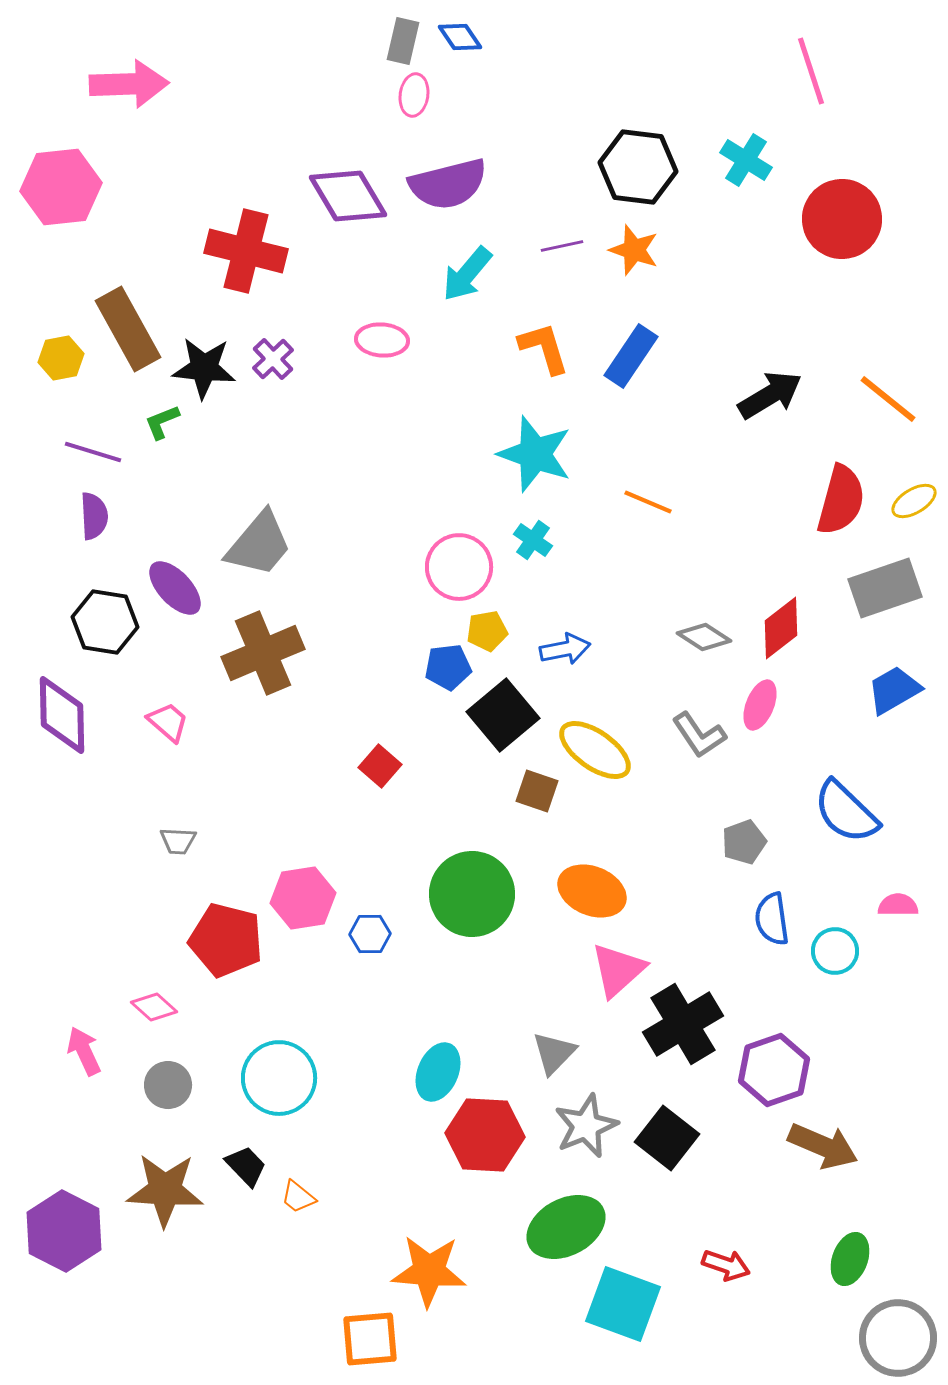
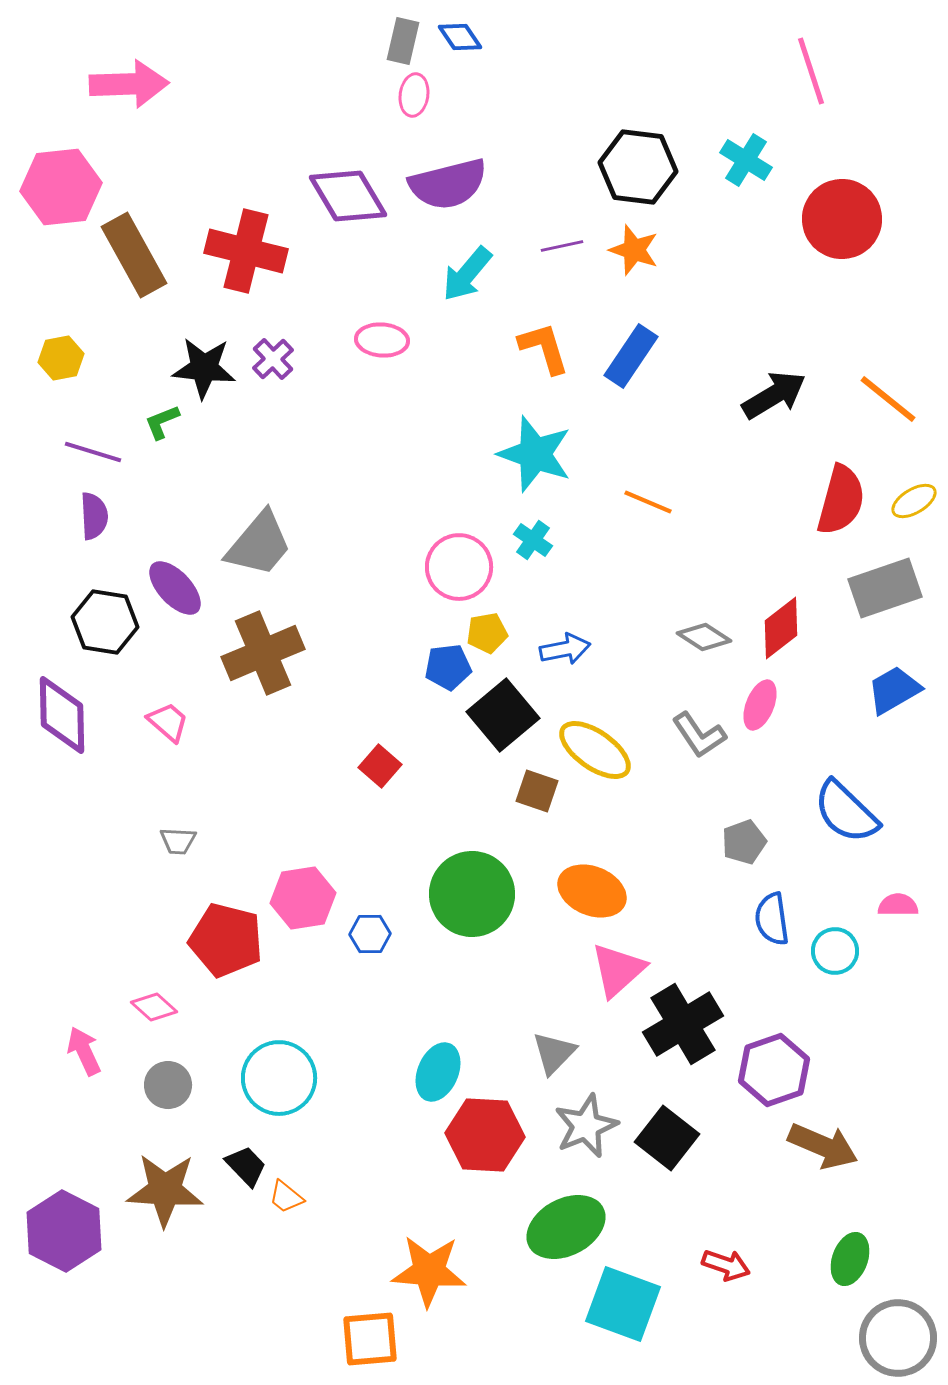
brown rectangle at (128, 329): moved 6 px right, 74 px up
black arrow at (770, 395): moved 4 px right
yellow pentagon at (487, 631): moved 2 px down
orange trapezoid at (298, 1197): moved 12 px left
